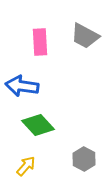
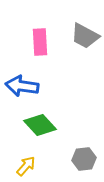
green diamond: moved 2 px right
gray hexagon: rotated 25 degrees clockwise
